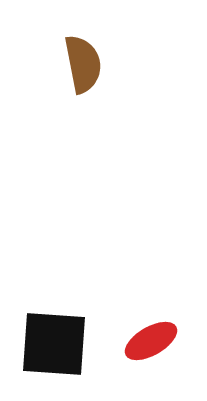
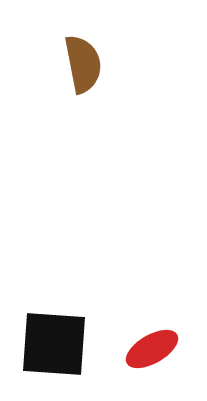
red ellipse: moved 1 px right, 8 px down
